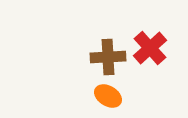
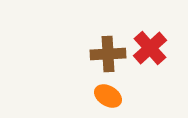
brown cross: moved 3 px up
